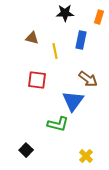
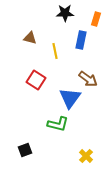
orange rectangle: moved 3 px left, 2 px down
brown triangle: moved 2 px left
red square: moved 1 px left; rotated 24 degrees clockwise
blue triangle: moved 3 px left, 3 px up
black square: moved 1 px left; rotated 24 degrees clockwise
